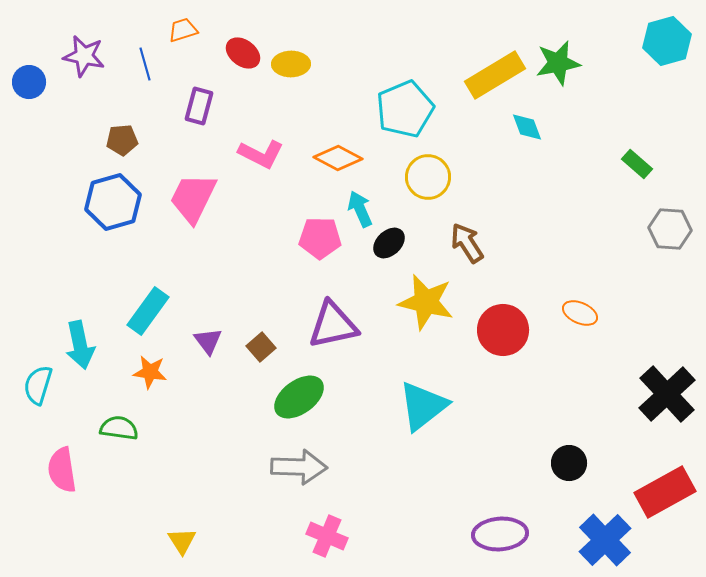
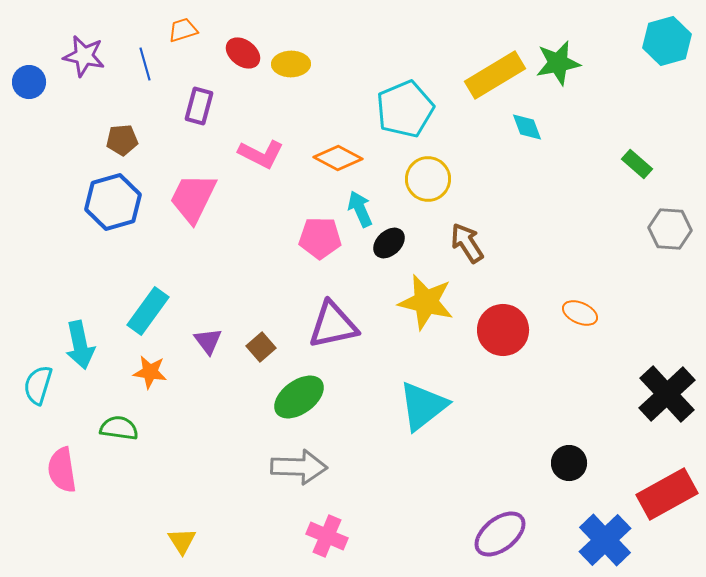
yellow circle at (428, 177): moved 2 px down
red rectangle at (665, 492): moved 2 px right, 2 px down
purple ellipse at (500, 534): rotated 34 degrees counterclockwise
